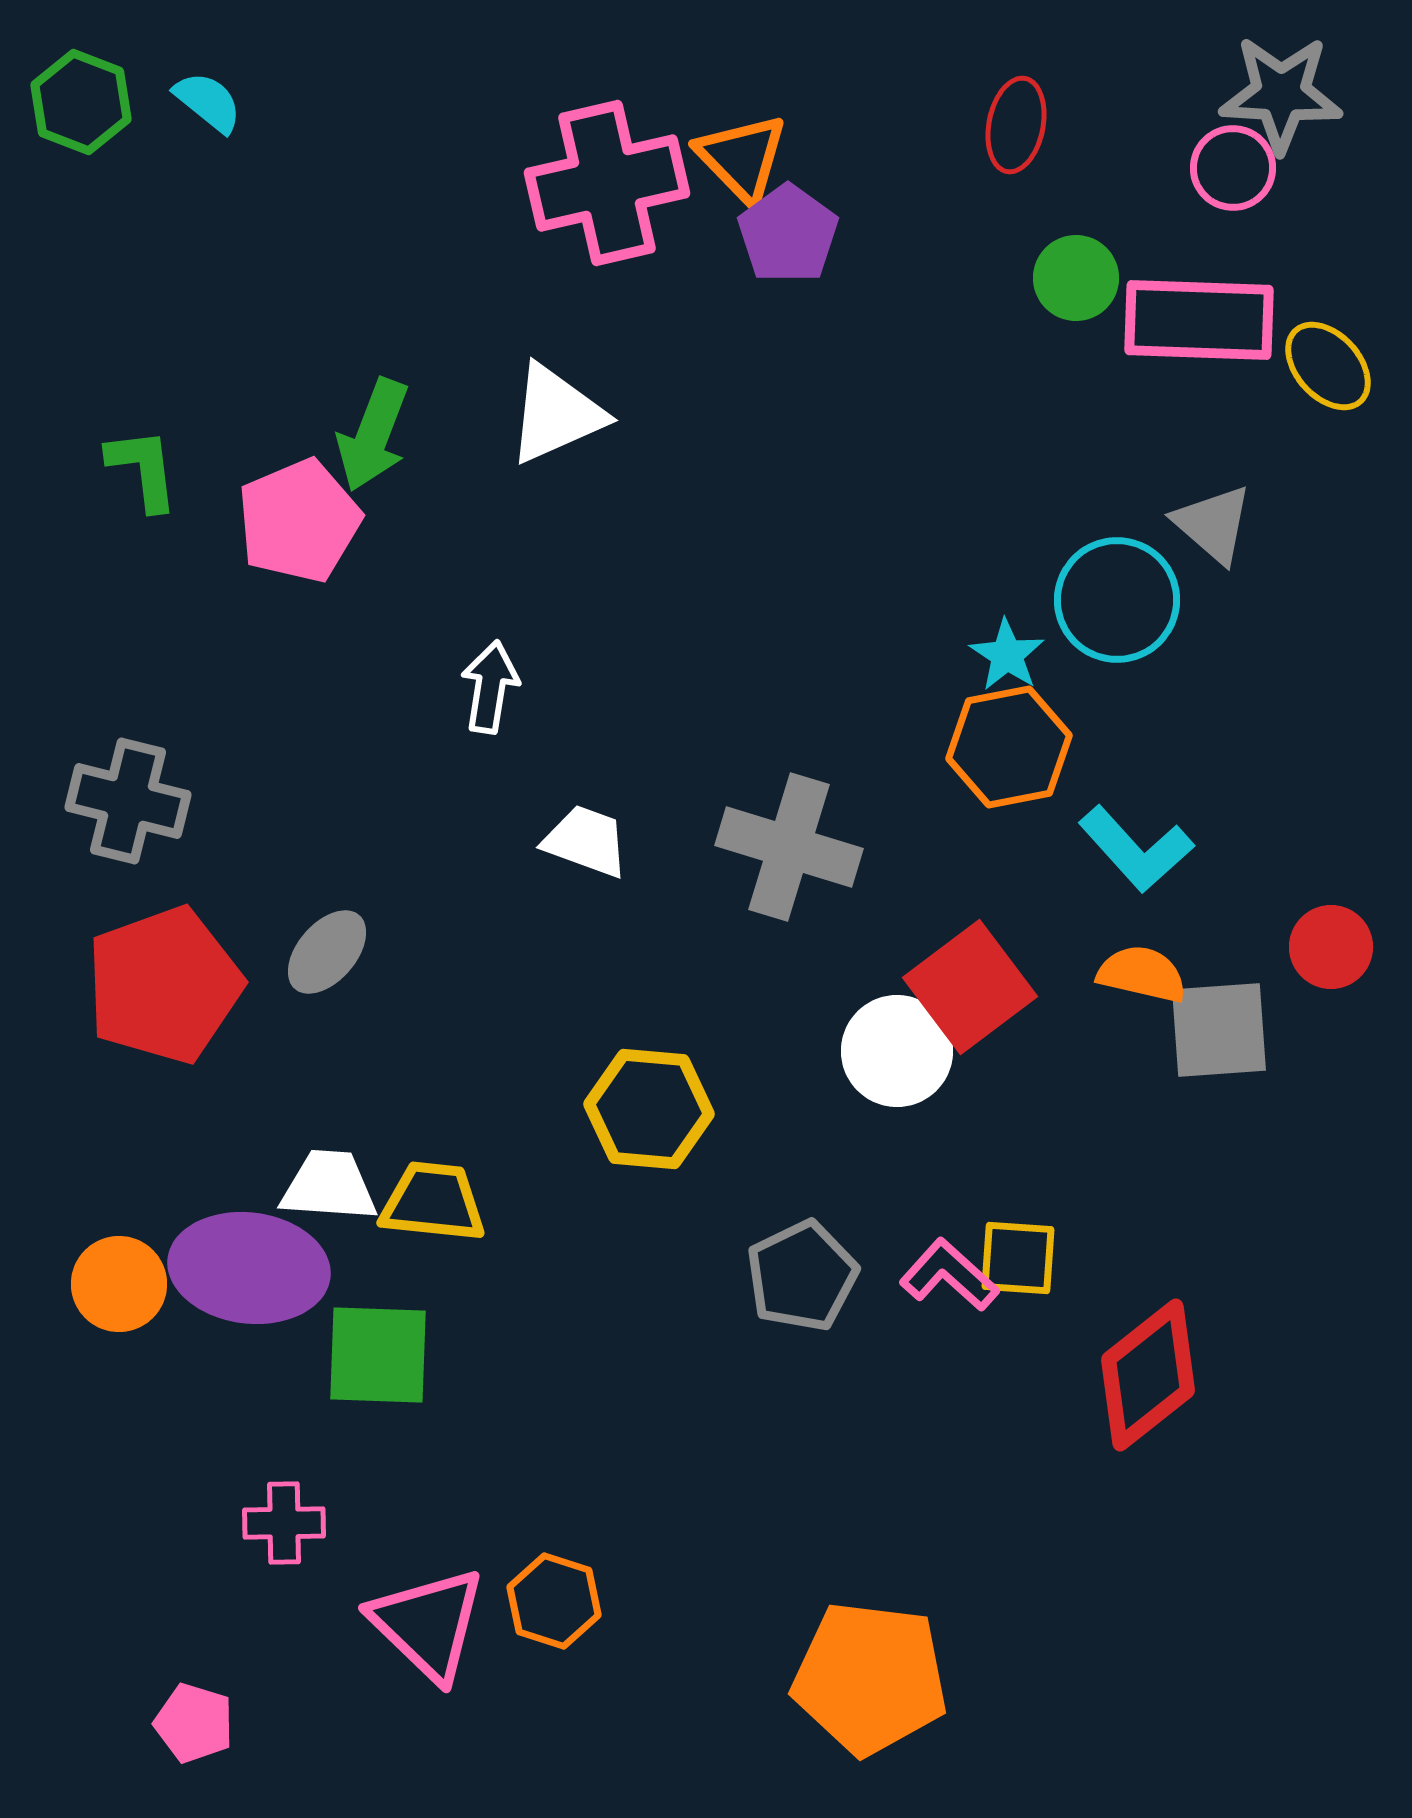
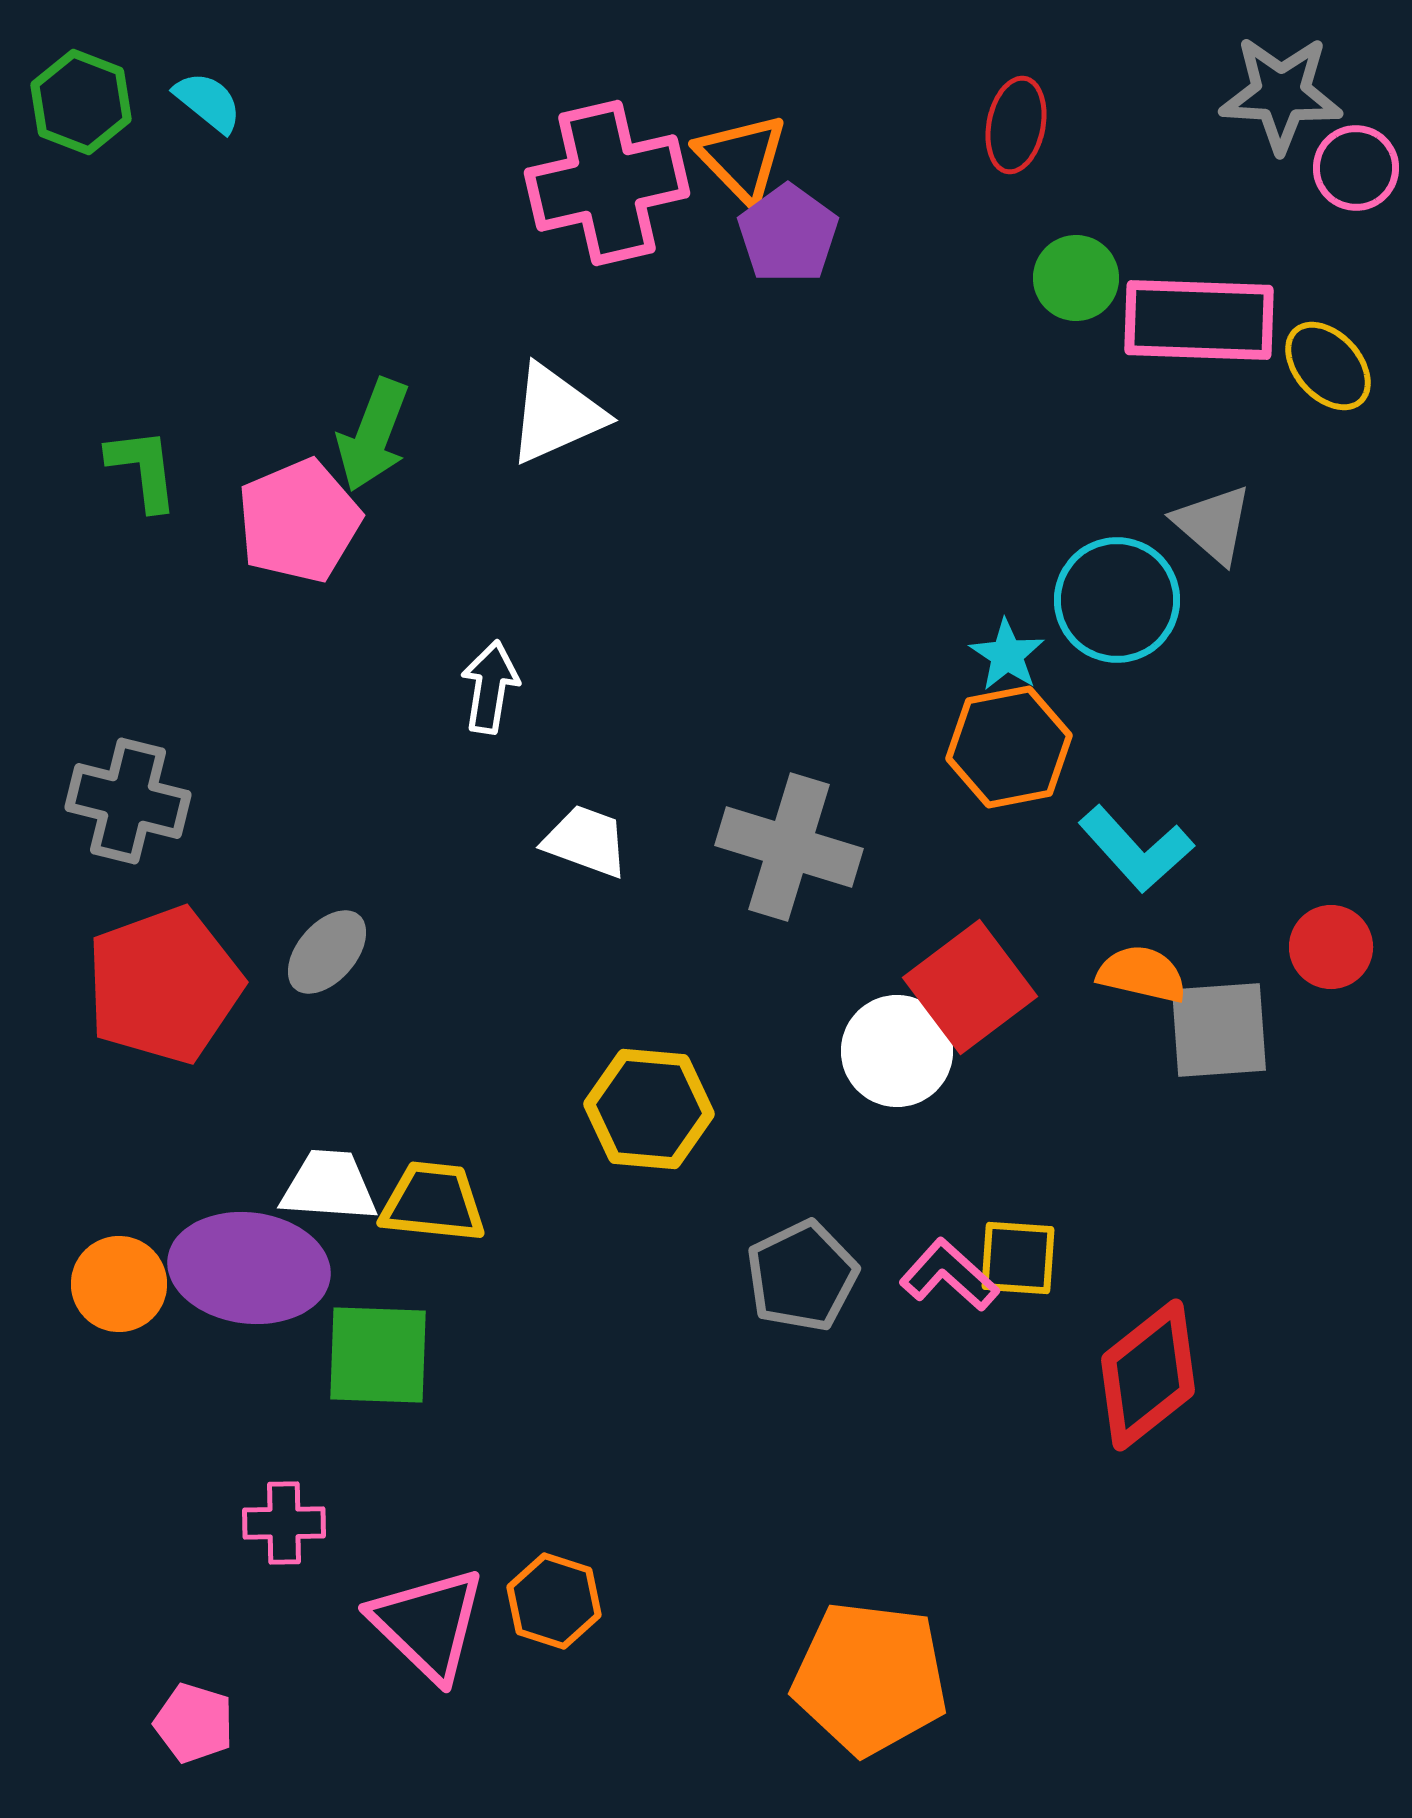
pink circle at (1233, 168): moved 123 px right
